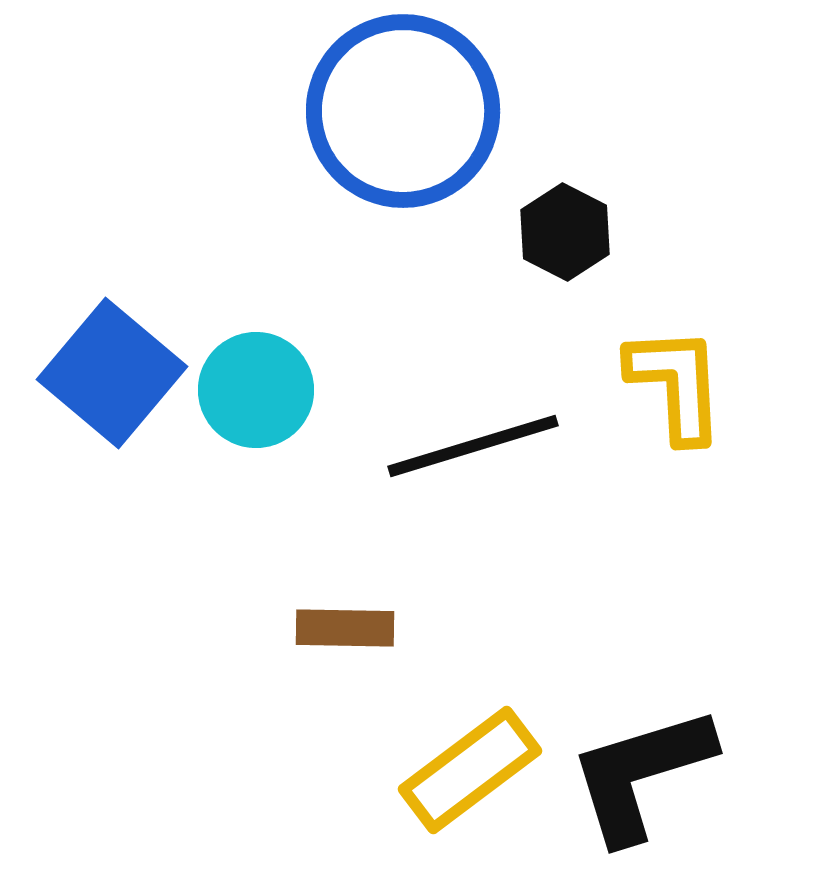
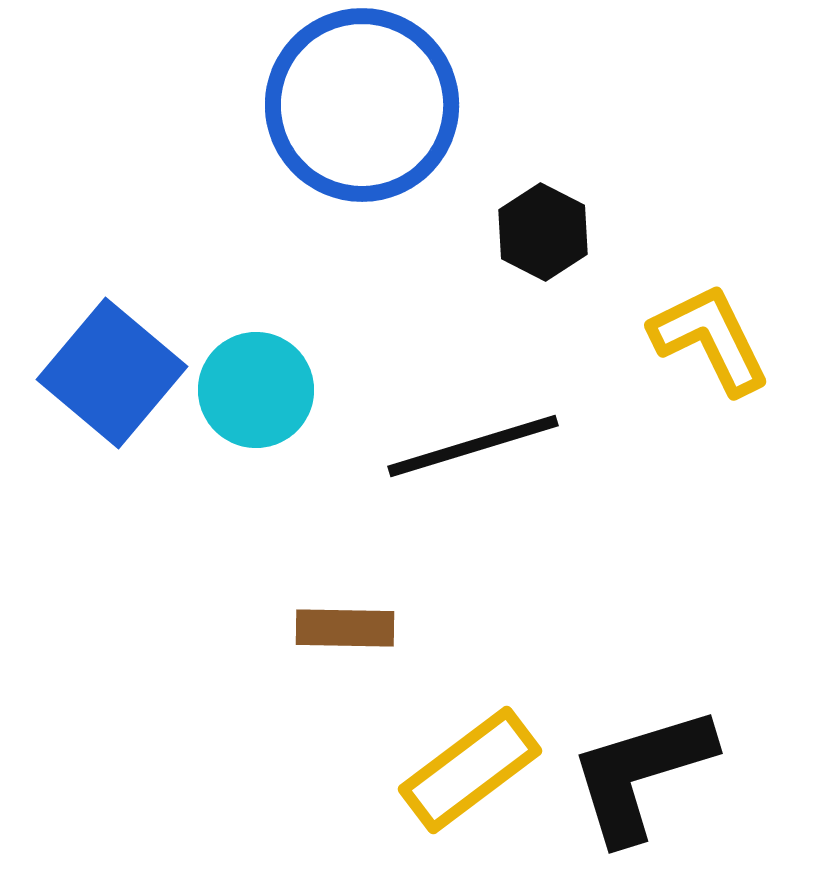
blue circle: moved 41 px left, 6 px up
black hexagon: moved 22 px left
yellow L-shape: moved 34 px right, 45 px up; rotated 23 degrees counterclockwise
